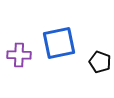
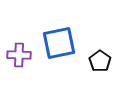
black pentagon: moved 1 px up; rotated 15 degrees clockwise
